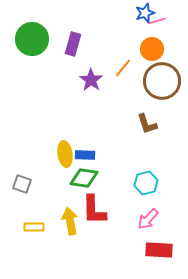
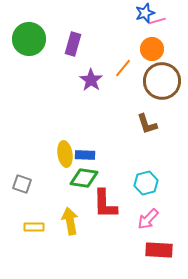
green circle: moved 3 px left
red L-shape: moved 11 px right, 6 px up
